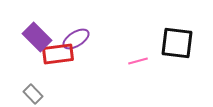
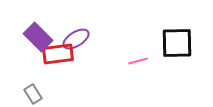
purple rectangle: moved 1 px right
black square: rotated 8 degrees counterclockwise
gray rectangle: rotated 12 degrees clockwise
